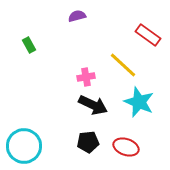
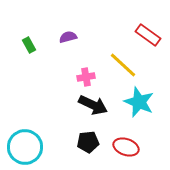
purple semicircle: moved 9 px left, 21 px down
cyan circle: moved 1 px right, 1 px down
